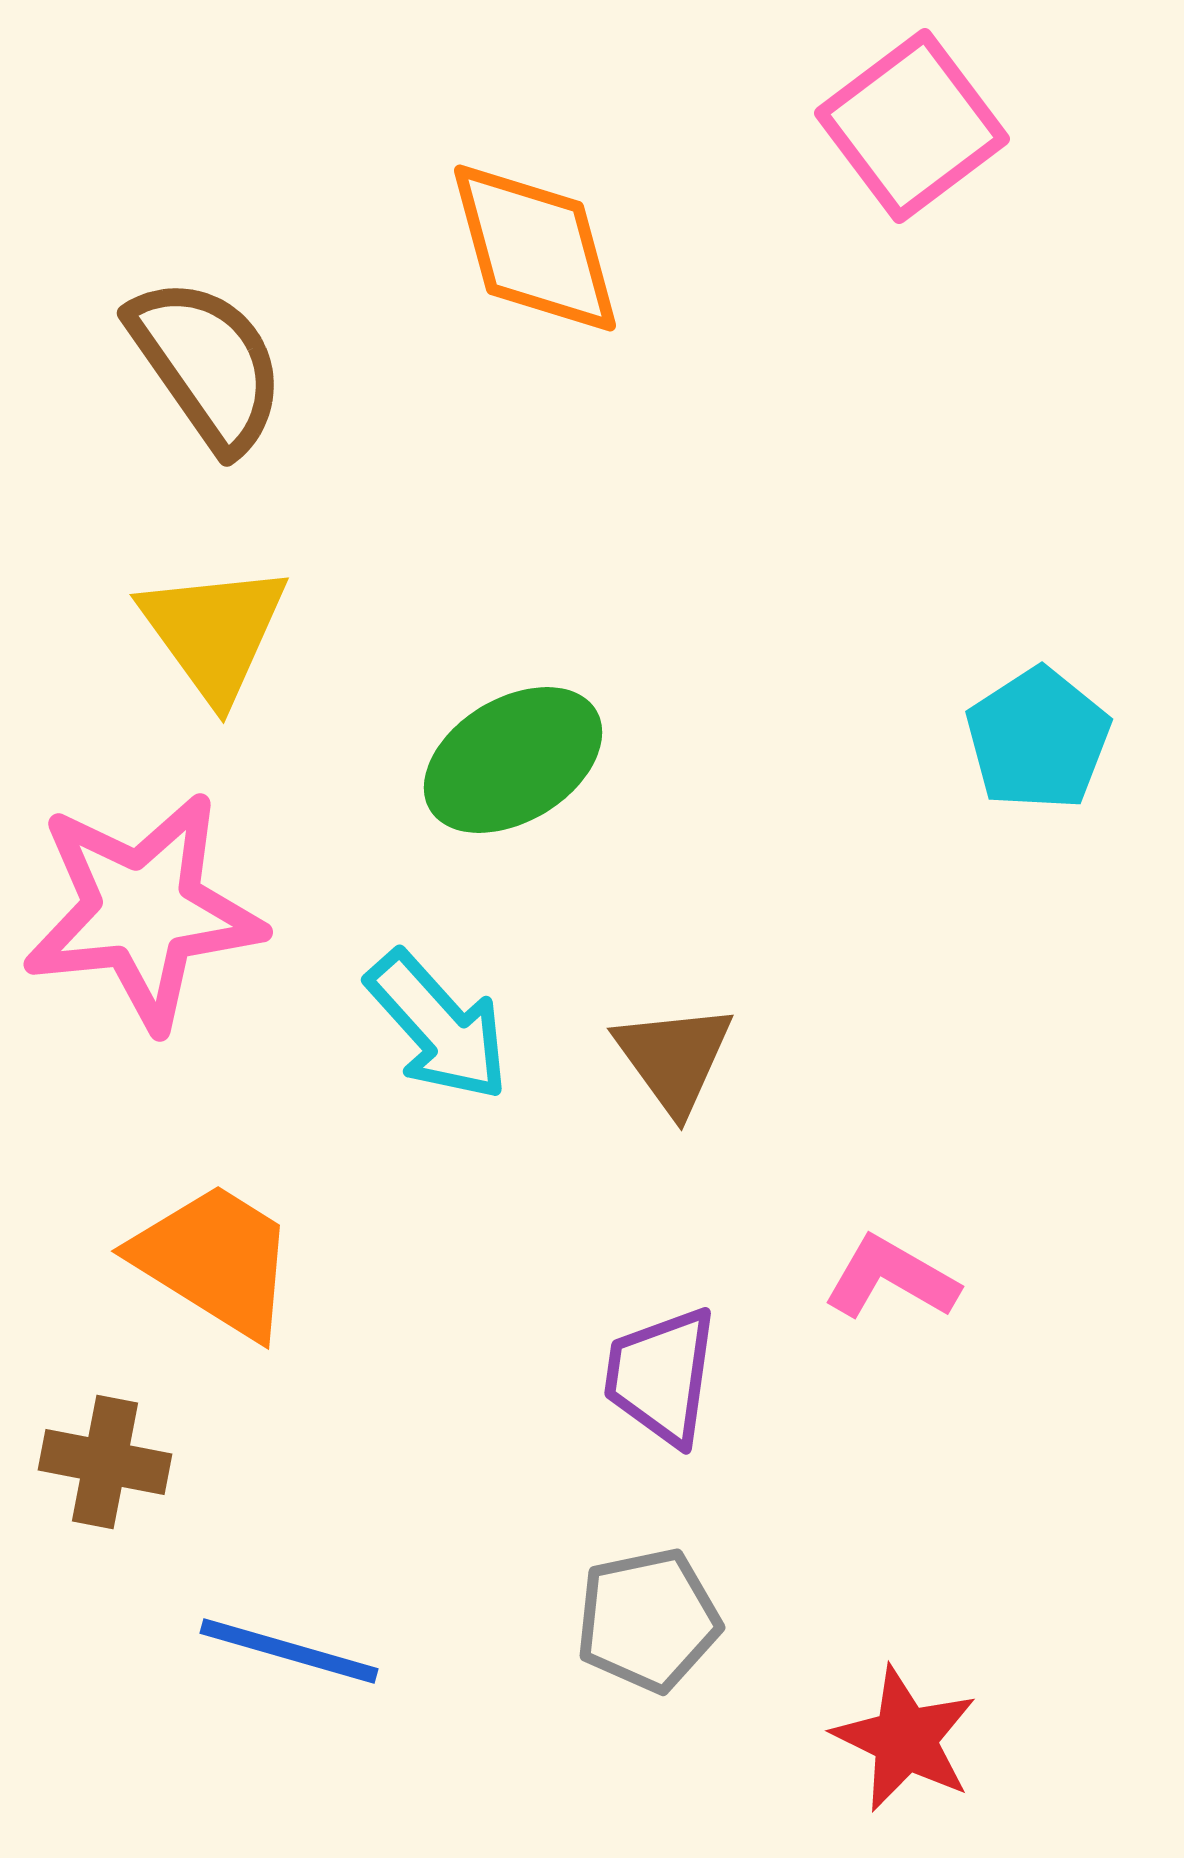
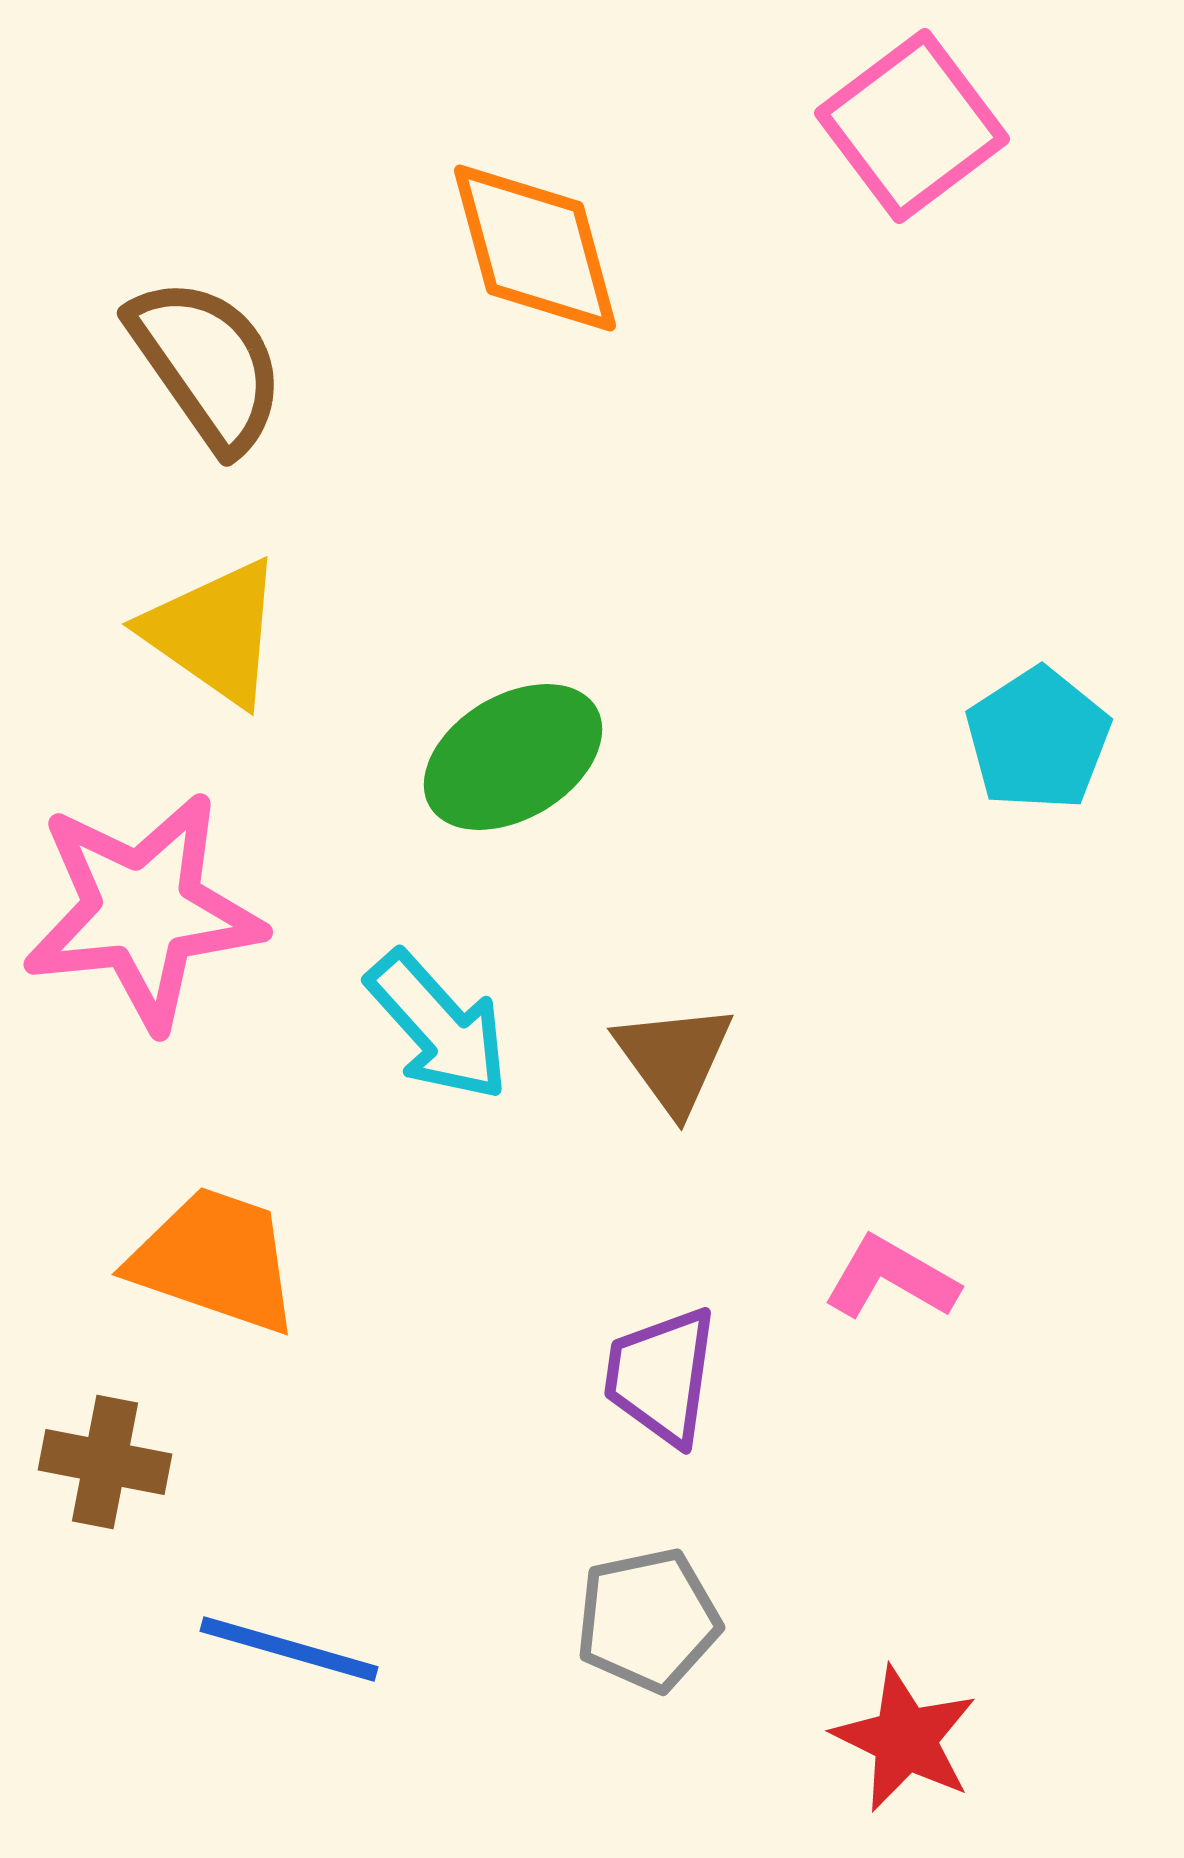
yellow triangle: rotated 19 degrees counterclockwise
green ellipse: moved 3 px up
orange trapezoid: rotated 13 degrees counterclockwise
blue line: moved 2 px up
